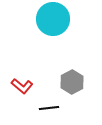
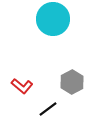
black line: moved 1 px left, 1 px down; rotated 30 degrees counterclockwise
